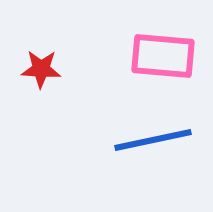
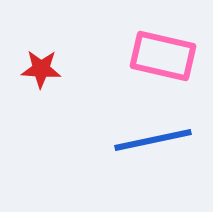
pink rectangle: rotated 8 degrees clockwise
